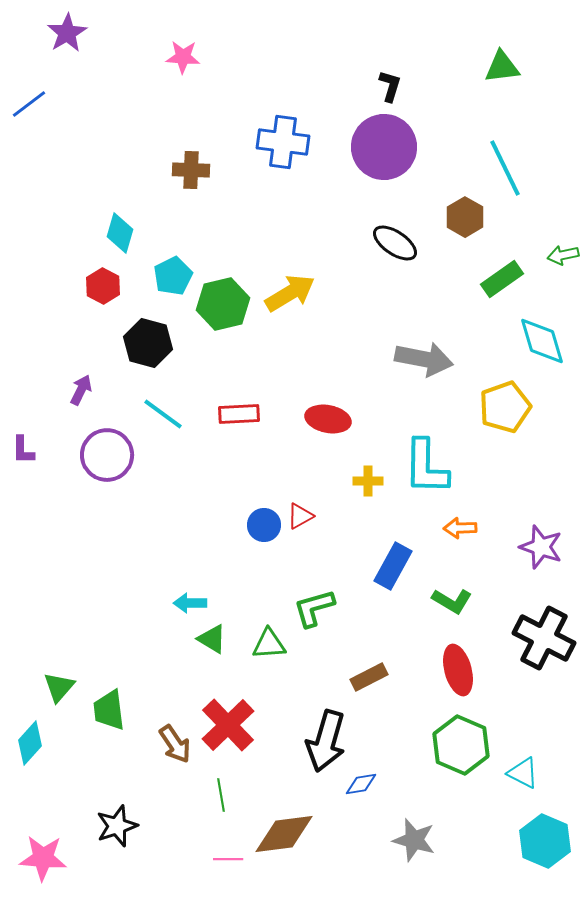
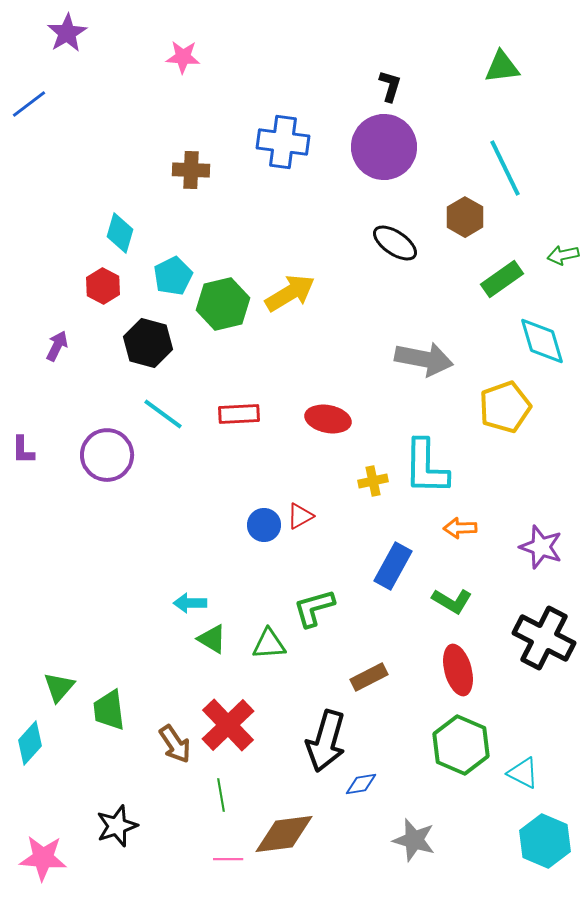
purple arrow at (81, 390): moved 24 px left, 44 px up
yellow cross at (368, 481): moved 5 px right; rotated 12 degrees counterclockwise
